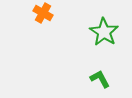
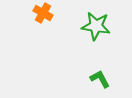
green star: moved 8 px left, 6 px up; rotated 24 degrees counterclockwise
